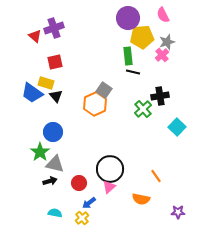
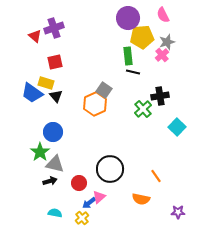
pink triangle: moved 10 px left, 10 px down
